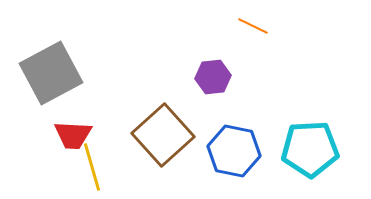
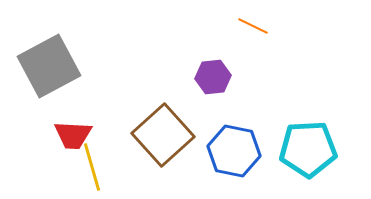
gray square: moved 2 px left, 7 px up
cyan pentagon: moved 2 px left
